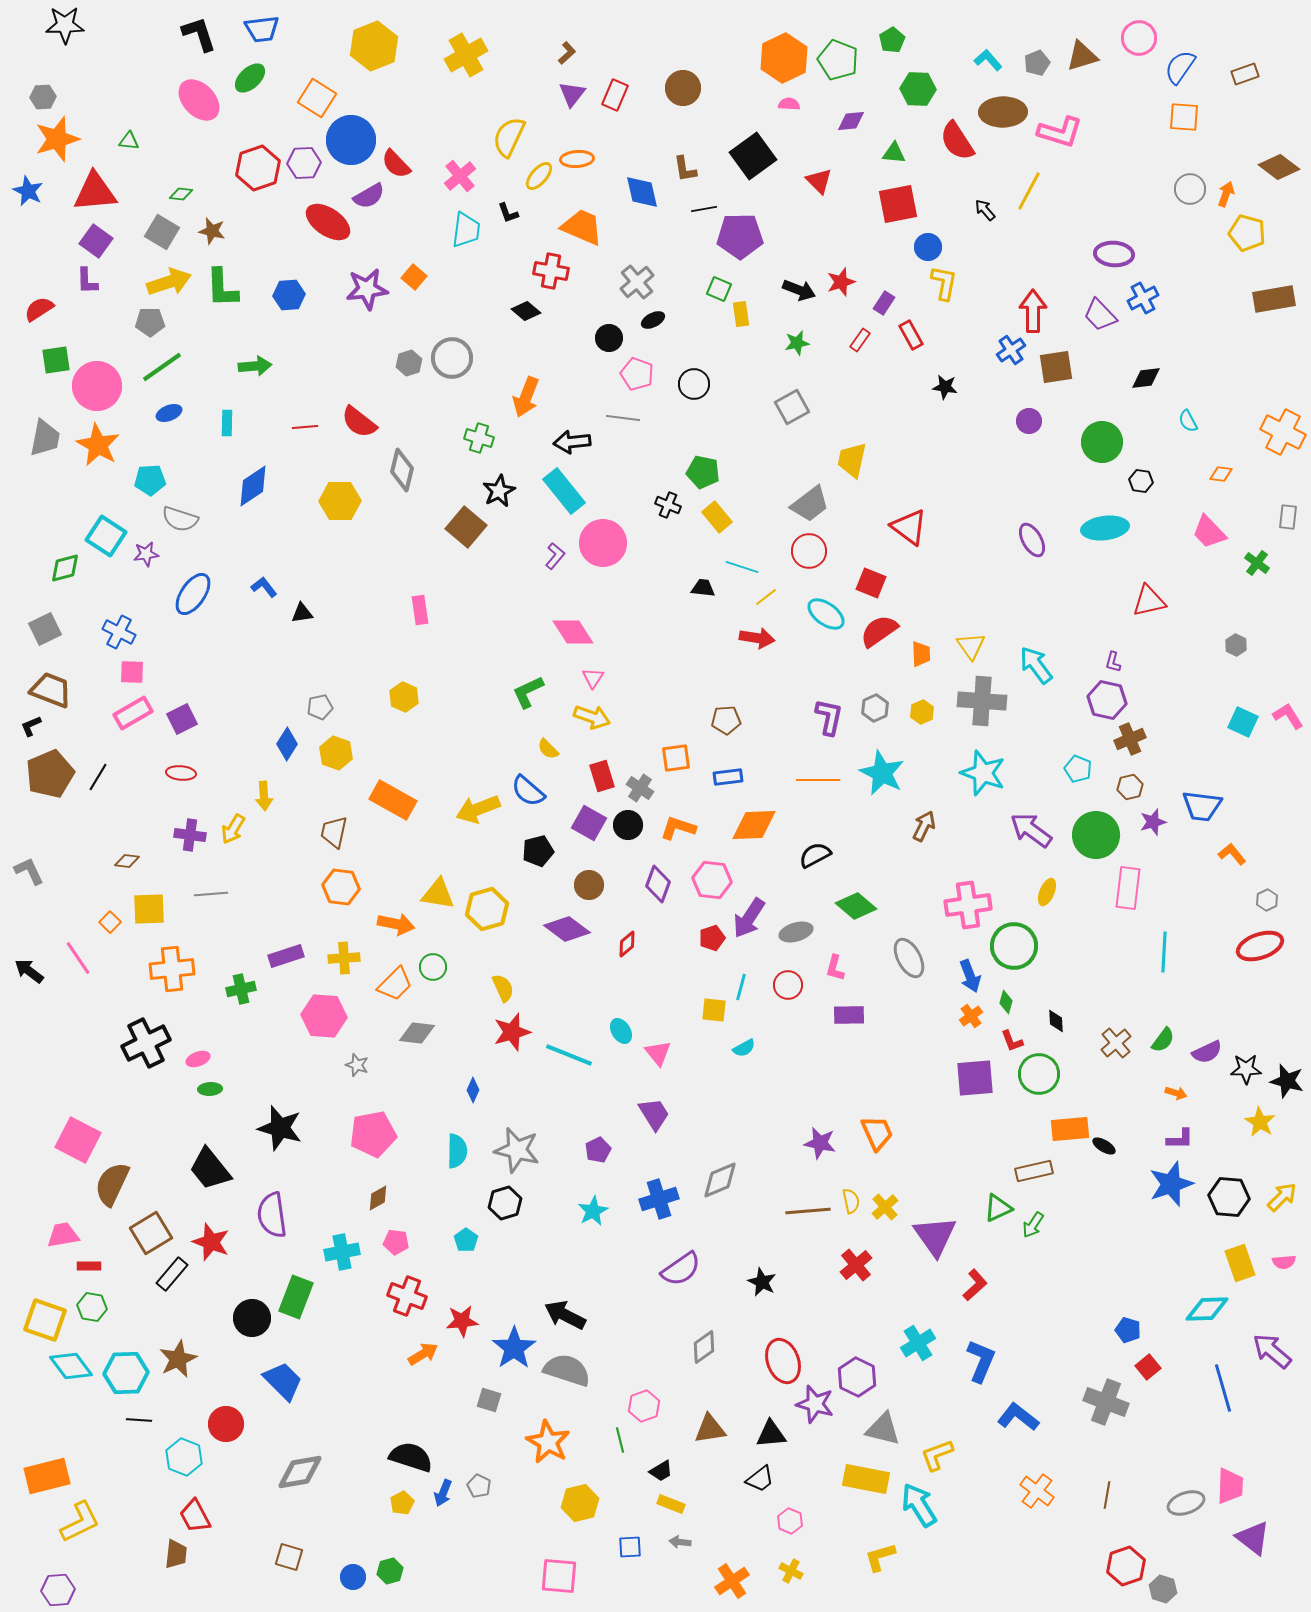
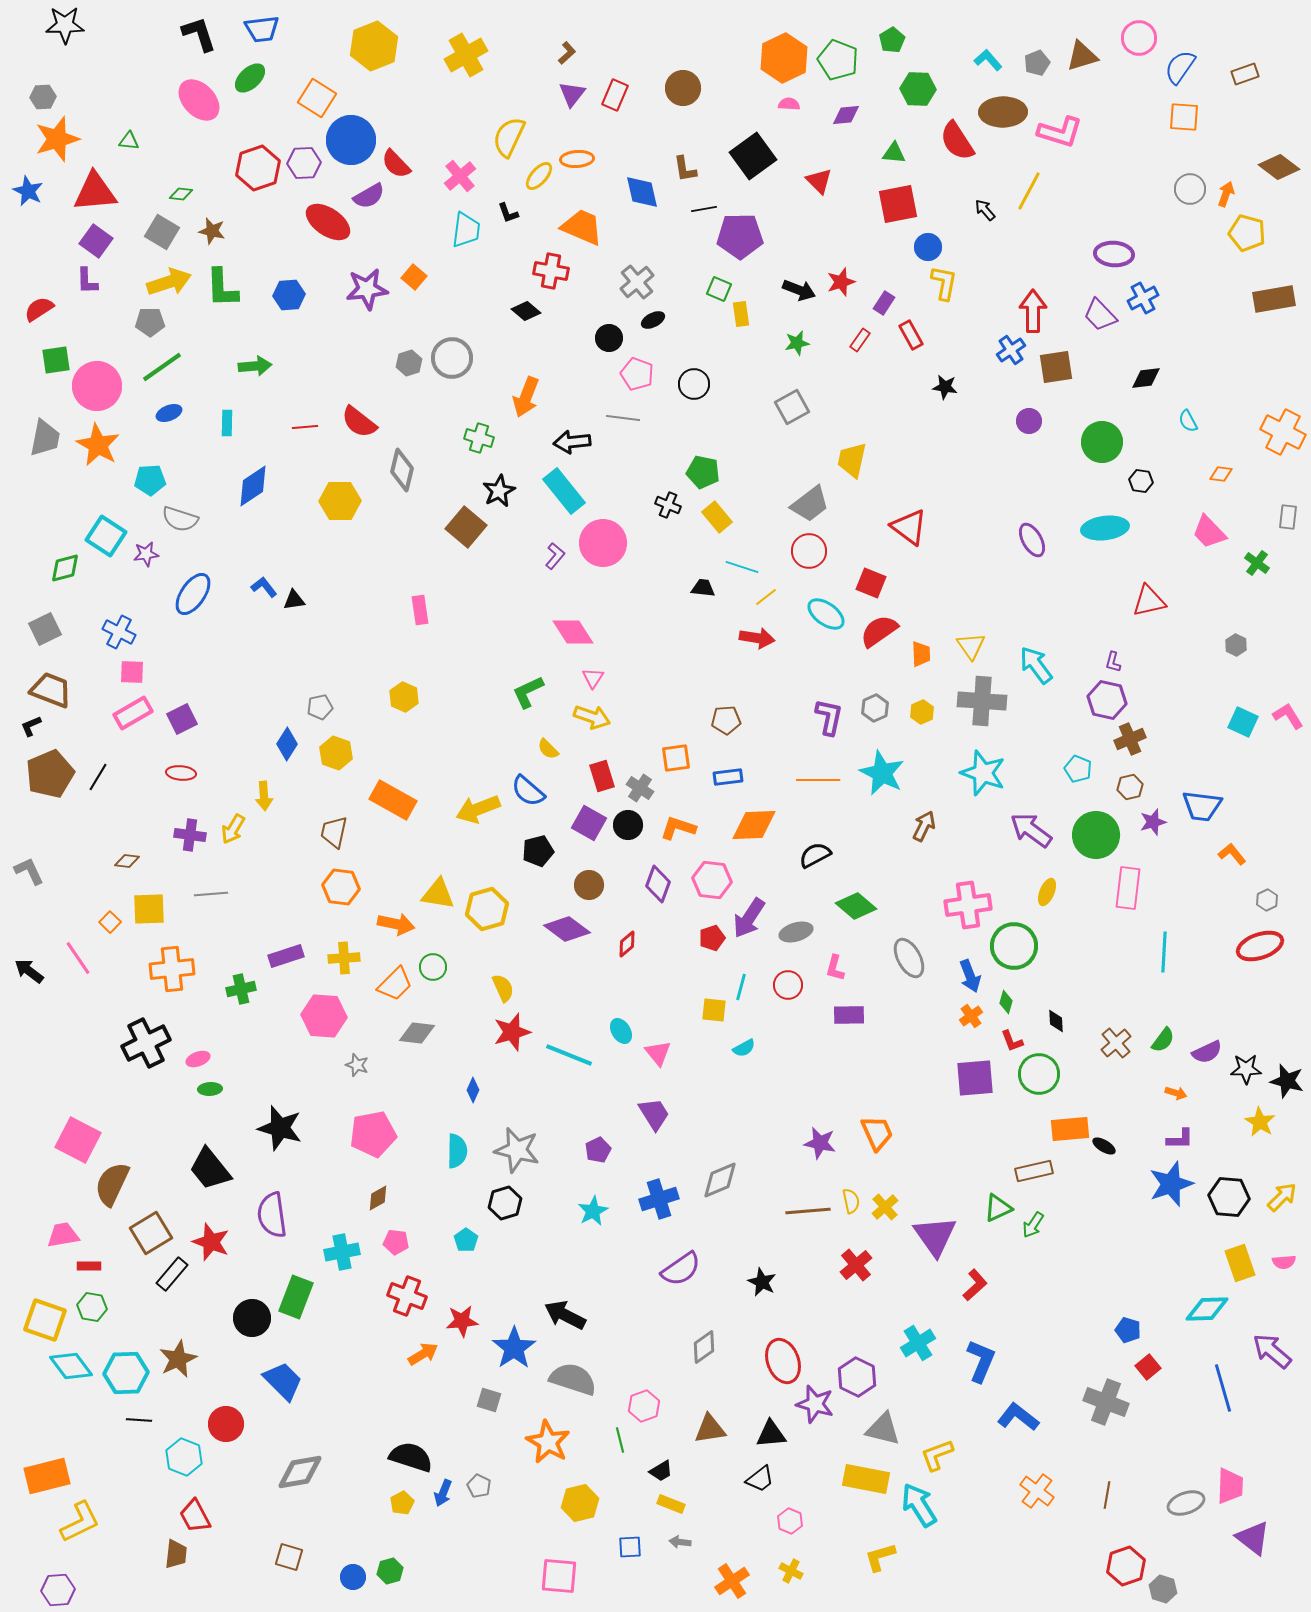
purple diamond at (851, 121): moved 5 px left, 6 px up
black triangle at (302, 613): moved 8 px left, 13 px up
gray semicircle at (567, 1370): moved 6 px right, 9 px down
